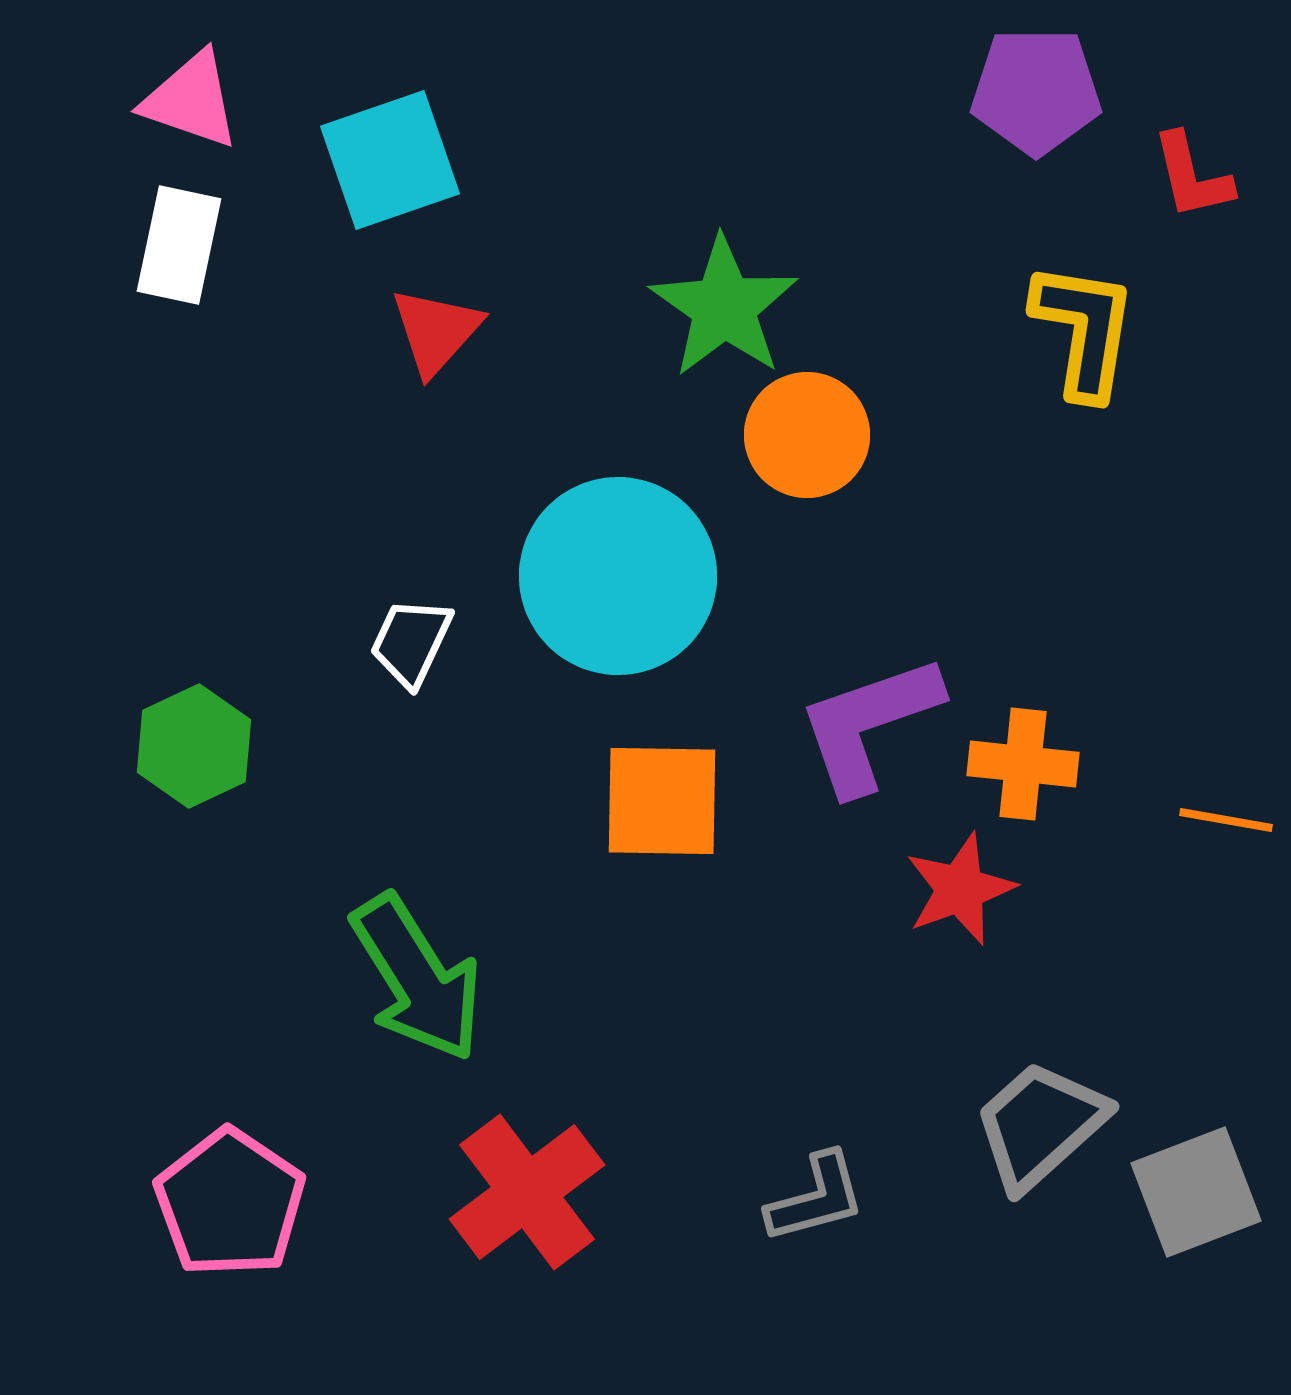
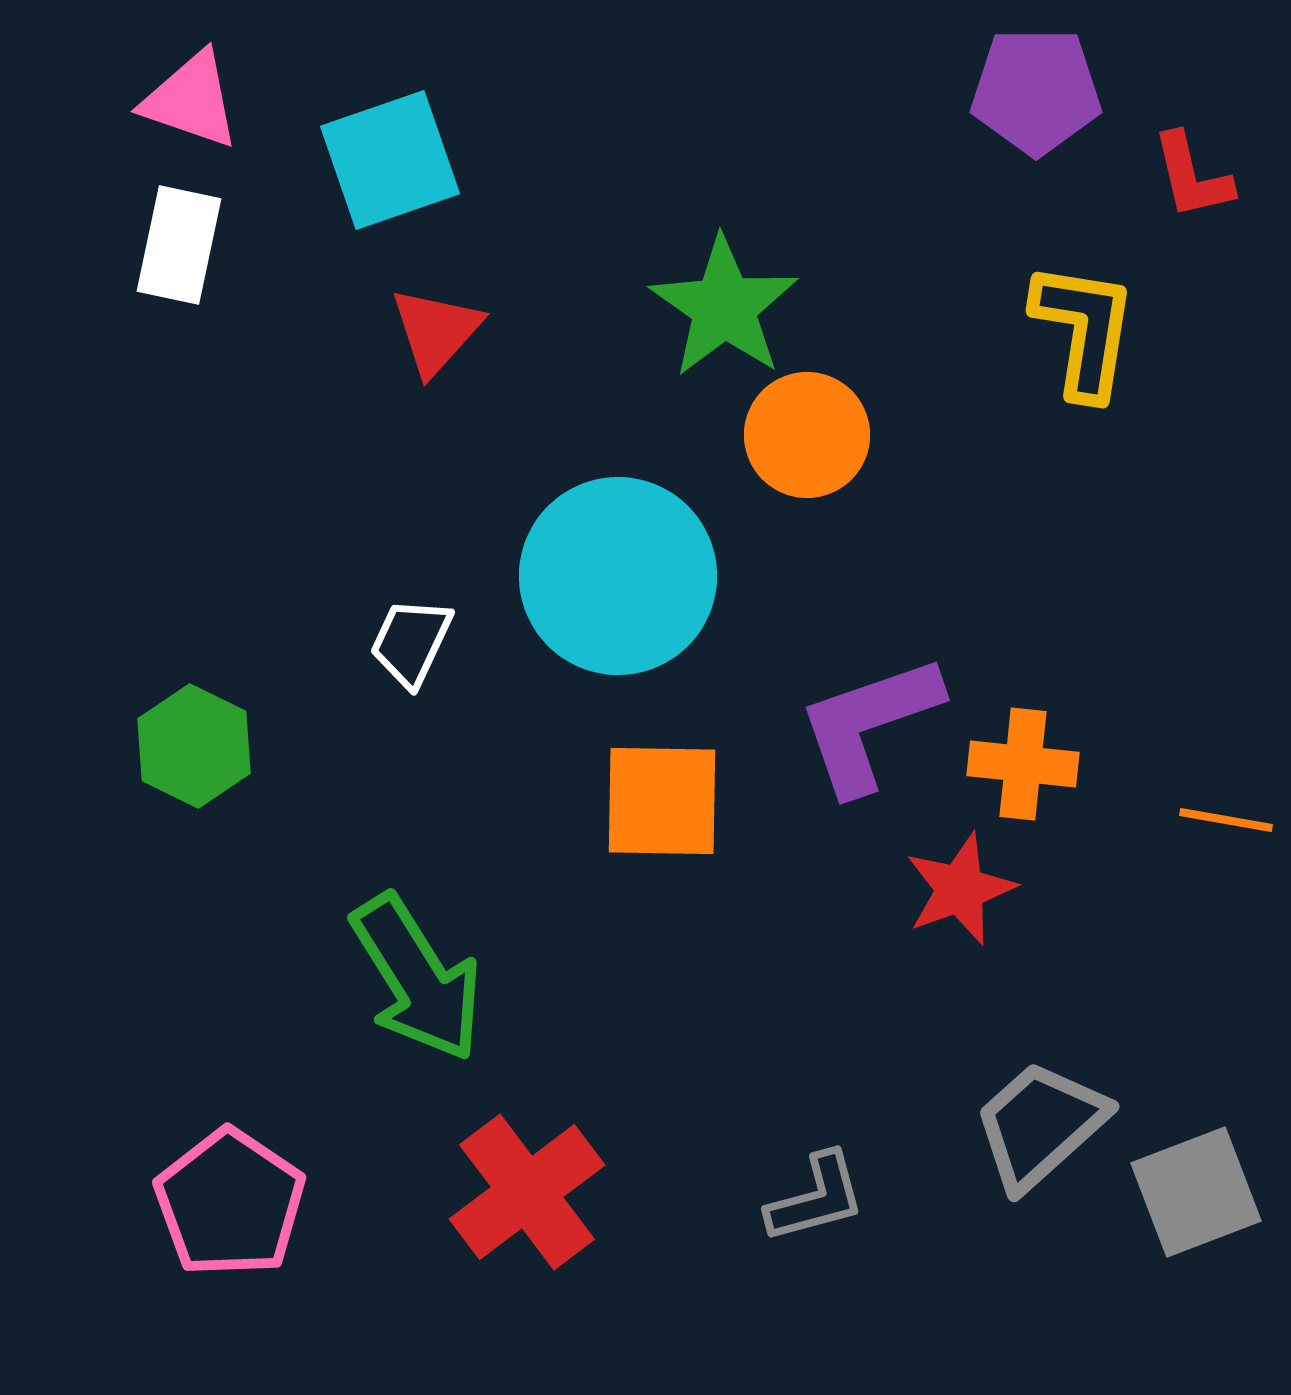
green hexagon: rotated 9 degrees counterclockwise
